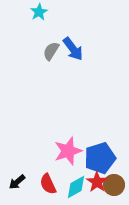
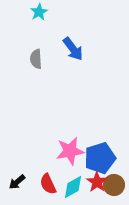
gray semicircle: moved 15 px left, 8 px down; rotated 36 degrees counterclockwise
pink star: moved 2 px right; rotated 8 degrees clockwise
cyan diamond: moved 3 px left
